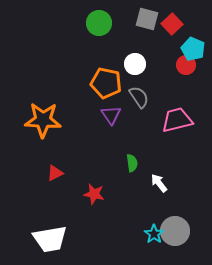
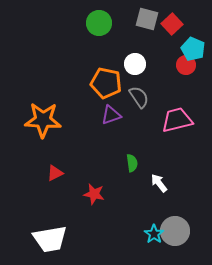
purple triangle: rotated 45 degrees clockwise
